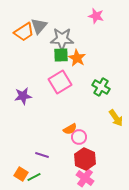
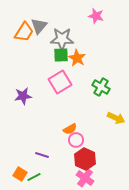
orange trapezoid: rotated 25 degrees counterclockwise
yellow arrow: rotated 30 degrees counterclockwise
pink circle: moved 3 px left, 3 px down
orange square: moved 1 px left
